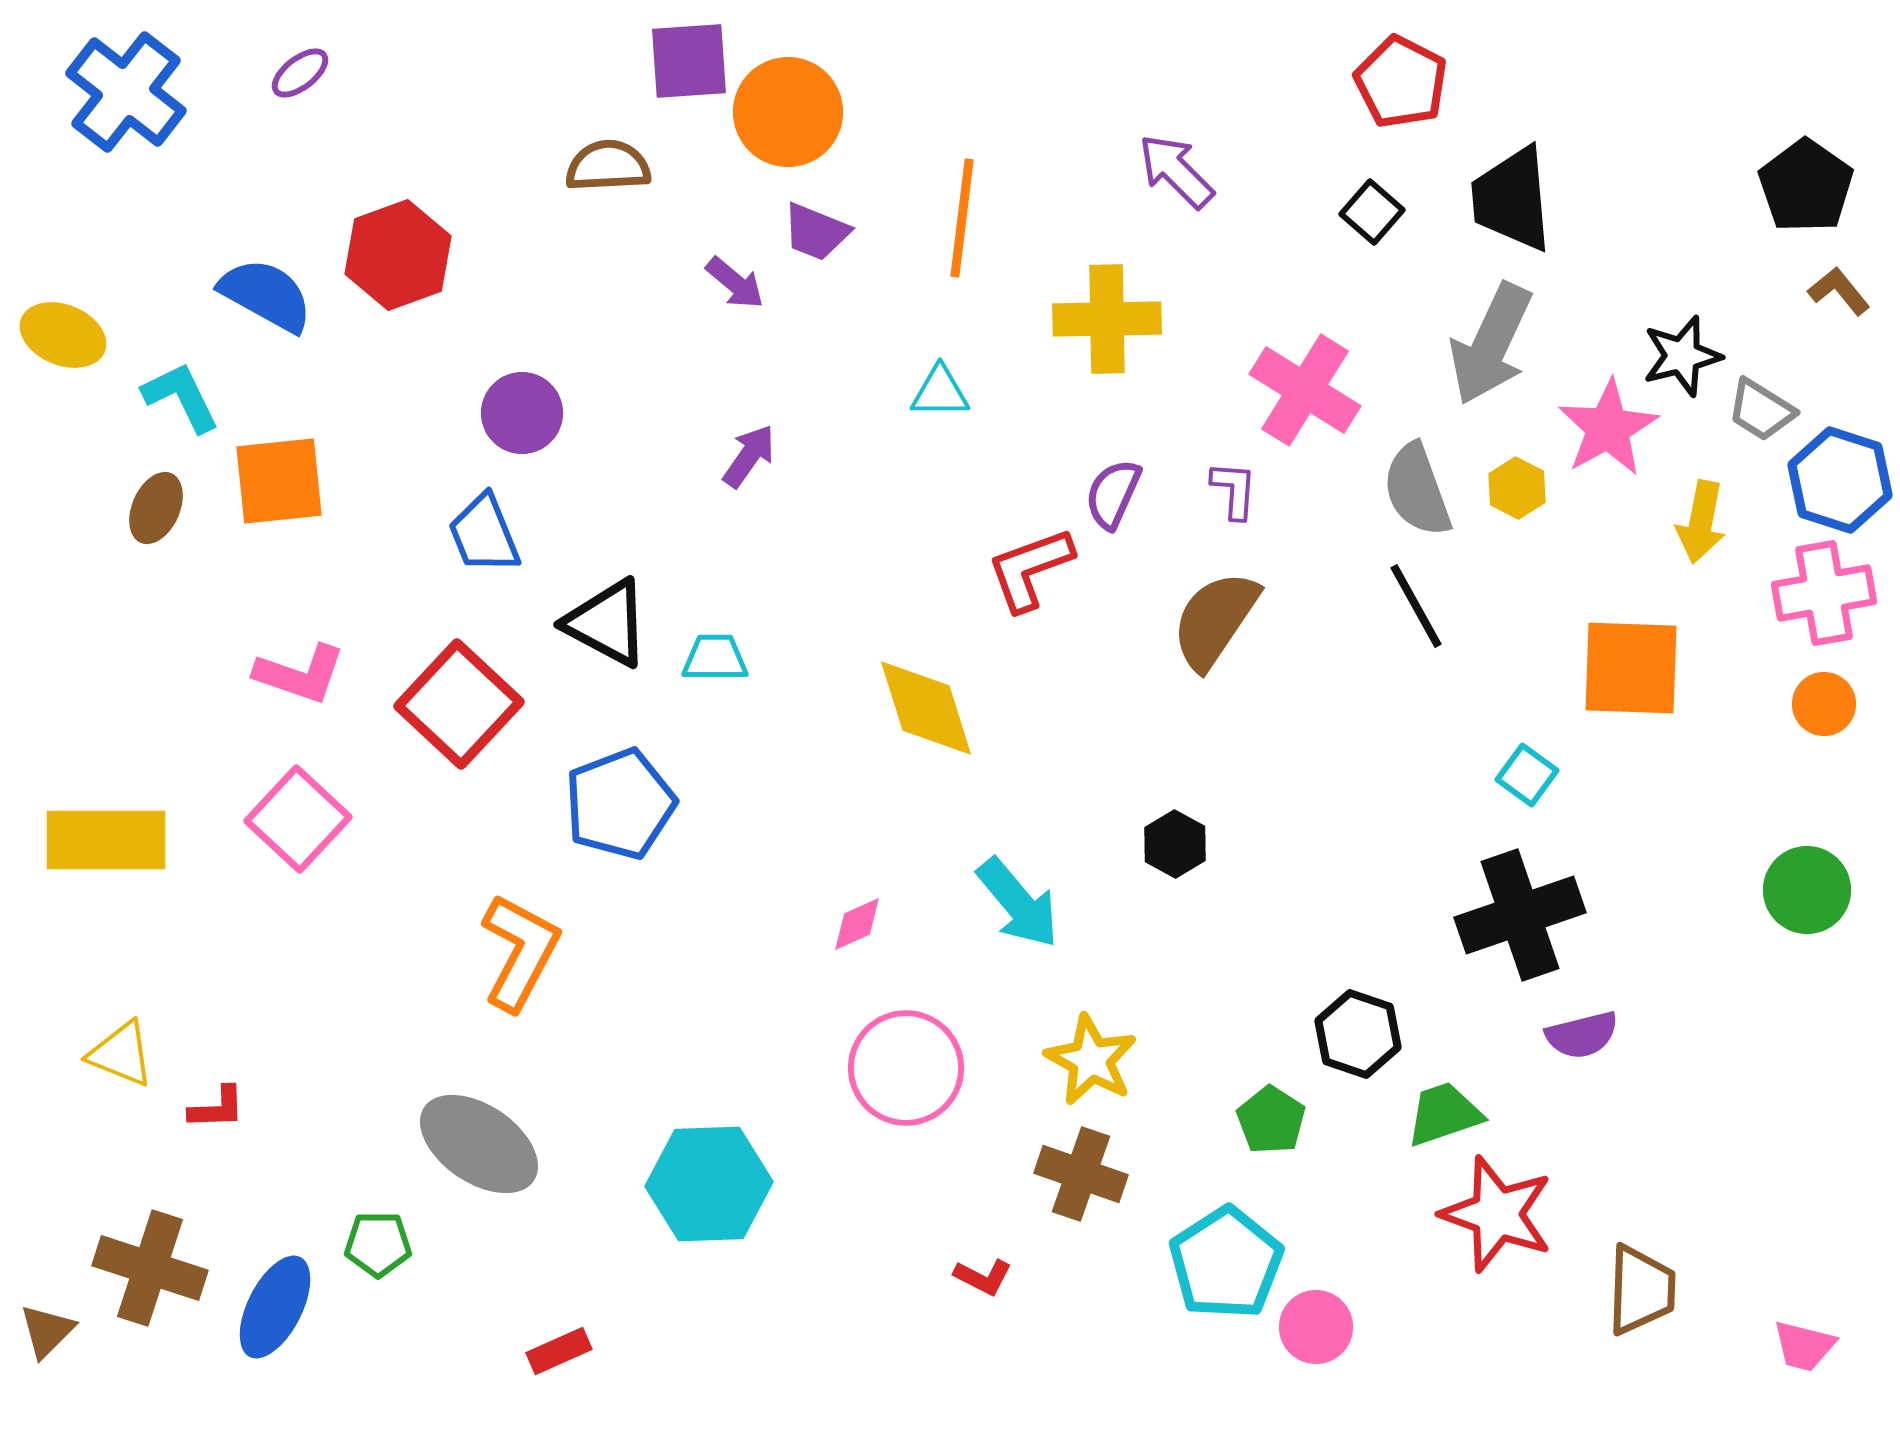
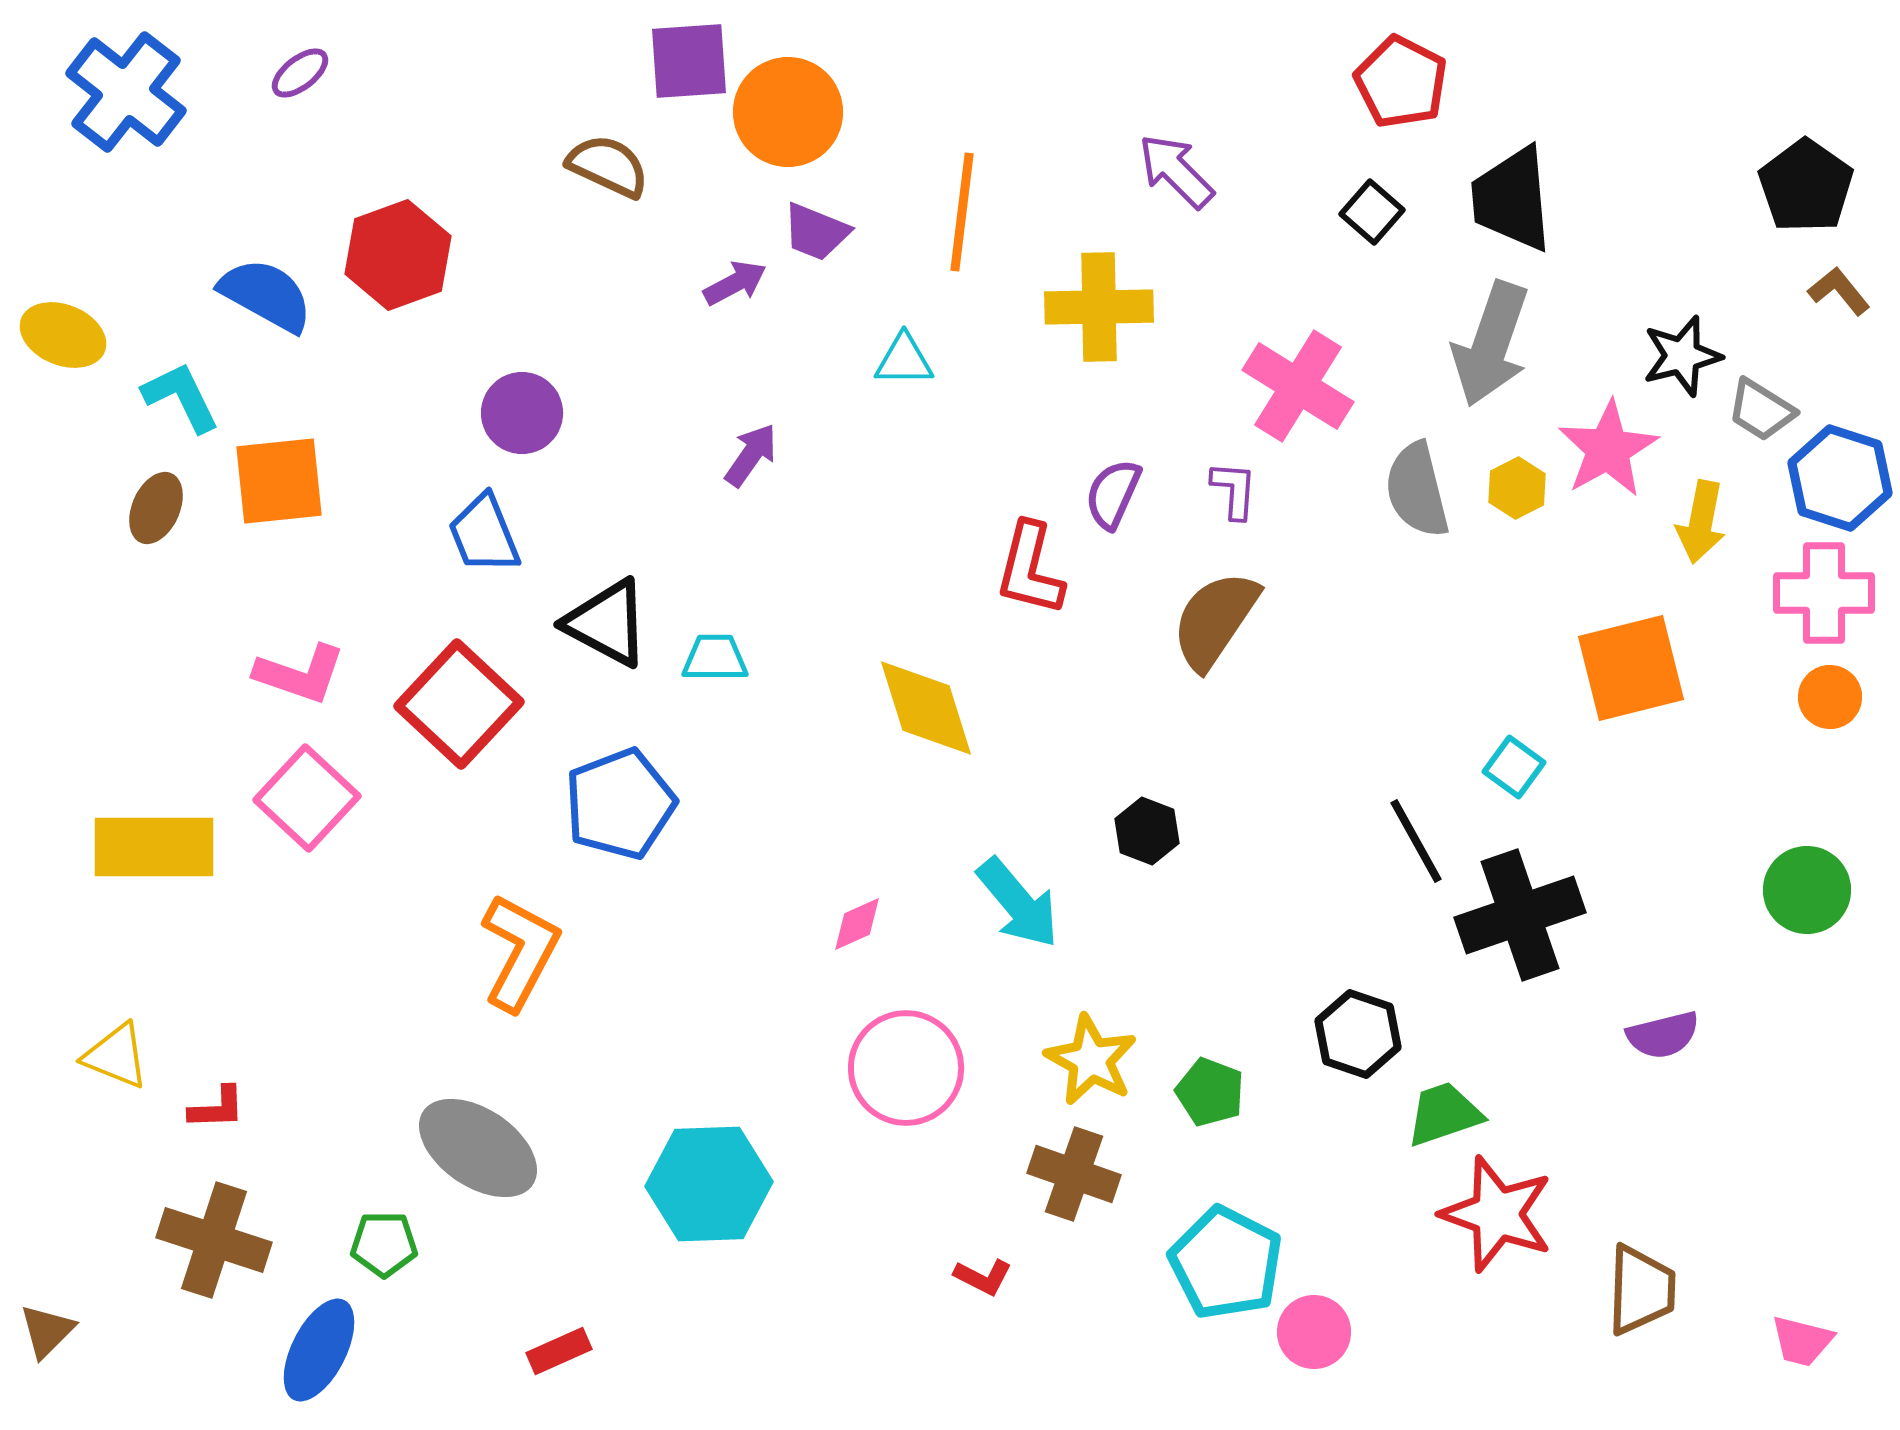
brown semicircle at (608, 166): rotated 28 degrees clockwise
orange line at (962, 218): moved 6 px up
purple arrow at (735, 283): rotated 68 degrees counterclockwise
yellow cross at (1107, 319): moved 8 px left, 12 px up
gray arrow at (1491, 344): rotated 6 degrees counterclockwise
pink cross at (1305, 390): moved 7 px left, 4 px up
cyan triangle at (940, 392): moved 36 px left, 32 px up
pink star at (1608, 428): moved 21 px down
purple arrow at (749, 456): moved 2 px right, 1 px up
blue hexagon at (1840, 480): moved 2 px up
yellow hexagon at (1517, 488): rotated 6 degrees clockwise
gray semicircle at (1417, 490): rotated 6 degrees clockwise
red L-shape at (1030, 569): rotated 56 degrees counterclockwise
pink cross at (1824, 593): rotated 10 degrees clockwise
black line at (1416, 606): moved 235 px down
orange square at (1631, 668): rotated 16 degrees counterclockwise
orange circle at (1824, 704): moved 6 px right, 7 px up
cyan square at (1527, 775): moved 13 px left, 8 px up
pink square at (298, 819): moved 9 px right, 21 px up
yellow rectangle at (106, 840): moved 48 px right, 7 px down
black hexagon at (1175, 844): moved 28 px left, 13 px up; rotated 8 degrees counterclockwise
purple semicircle at (1582, 1035): moved 81 px right
yellow triangle at (121, 1054): moved 5 px left, 2 px down
green pentagon at (1271, 1120): moved 61 px left, 28 px up; rotated 12 degrees counterclockwise
gray ellipse at (479, 1144): moved 1 px left, 4 px down
brown cross at (1081, 1174): moved 7 px left
green pentagon at (378, 1244): moved 6 px right
cyan pentagon at (1226, 1263): rotated 12 degrees counterclockwise
brown cross at (150, 1268): moved 64 px right, 28 px up
blue ellipse at (275, 1307): moved 44 px right, 43 px down
pink circle at (1316, 1327): moved 2 px left, 5 px down
pink trapezoid at (1804, 1346): moved 2 px left, 5 px up
